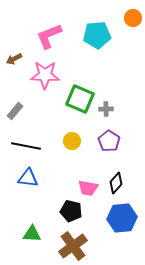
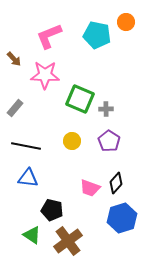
orange circle: moved 7 px left, 4 px down
cyan pentagon: rotated 16 degrees clockwise
brown arrow: rotated 105 degrees counterclockwise
gray rectangle: moved 3 px up
pink trapezoid: moved 2 px right; rotated 10 degrees clockwise
black pentagon: moved 19 px left, 1 px up
blue hexagon: rotated 12 degrees counterclockwise
green triangle: moved 1 px down; rotated 30 degrees clockwise
brown cross: moved 5 px left, 5 px up
